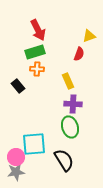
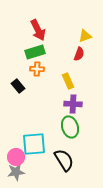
yellow triangle: moved 4 px left
